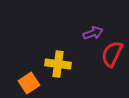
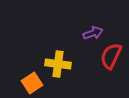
red semicircle: moved 1 px left, 2 px down
orange square: moved 3 px right
